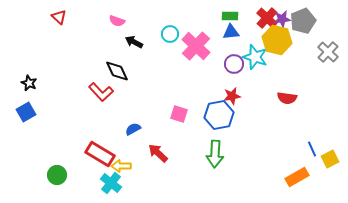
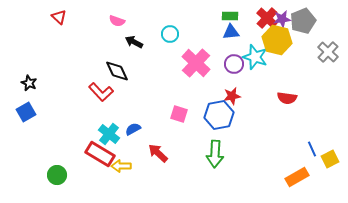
pink cross: moved 17 px down
cyan cross: moved 2 px left, 49 px up
